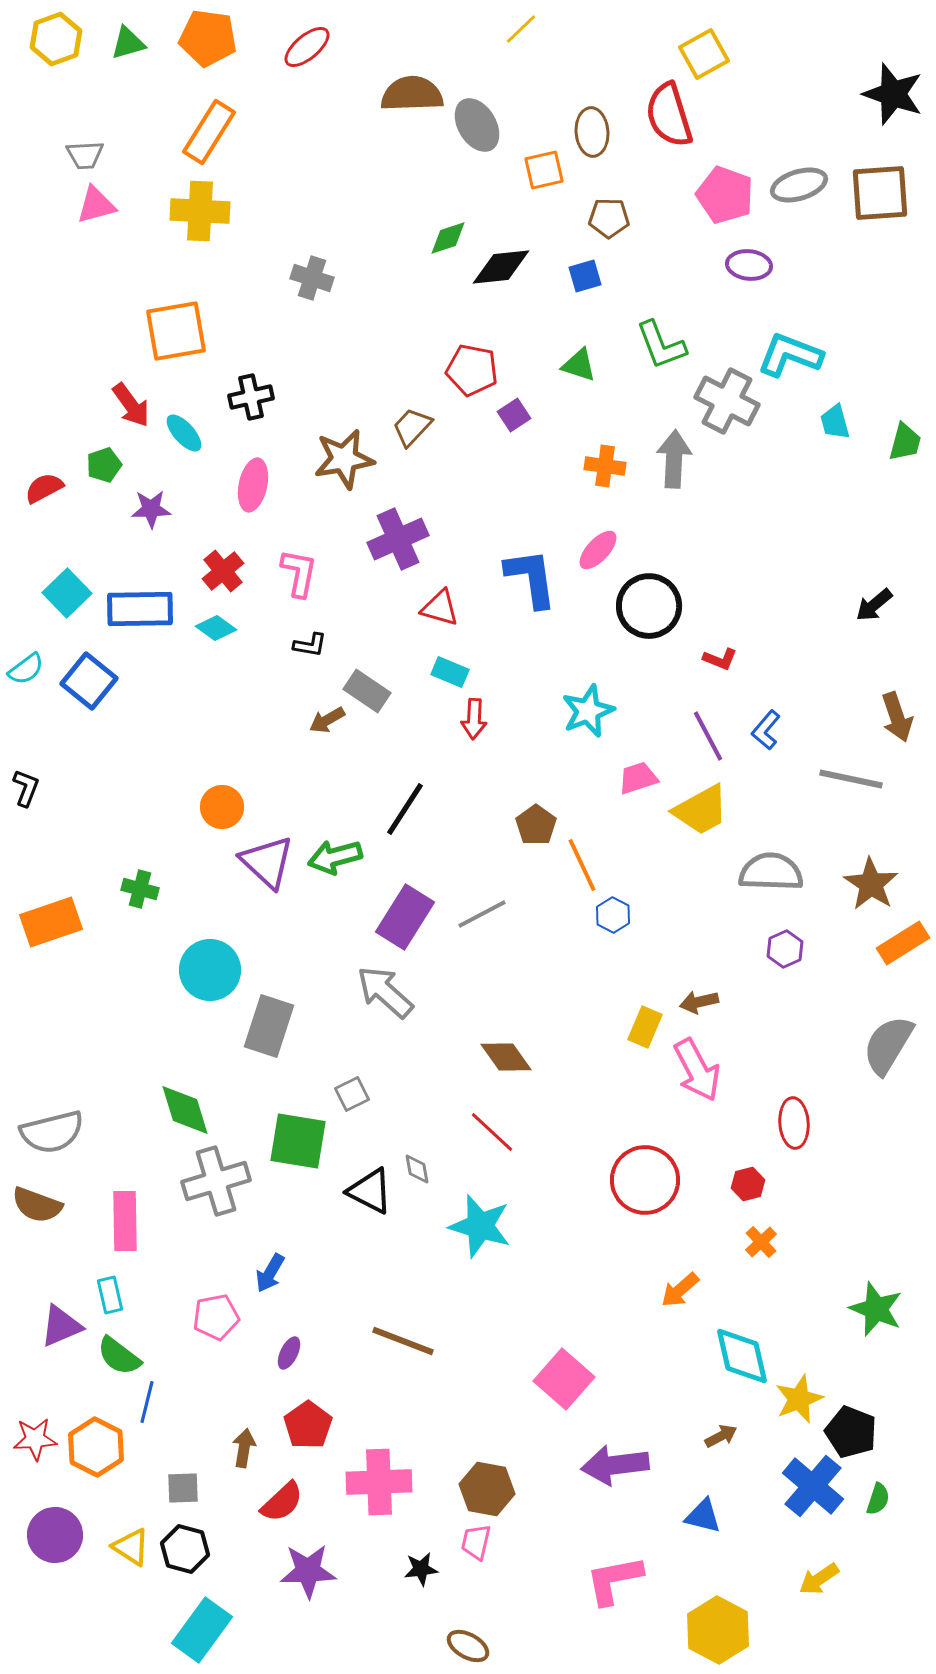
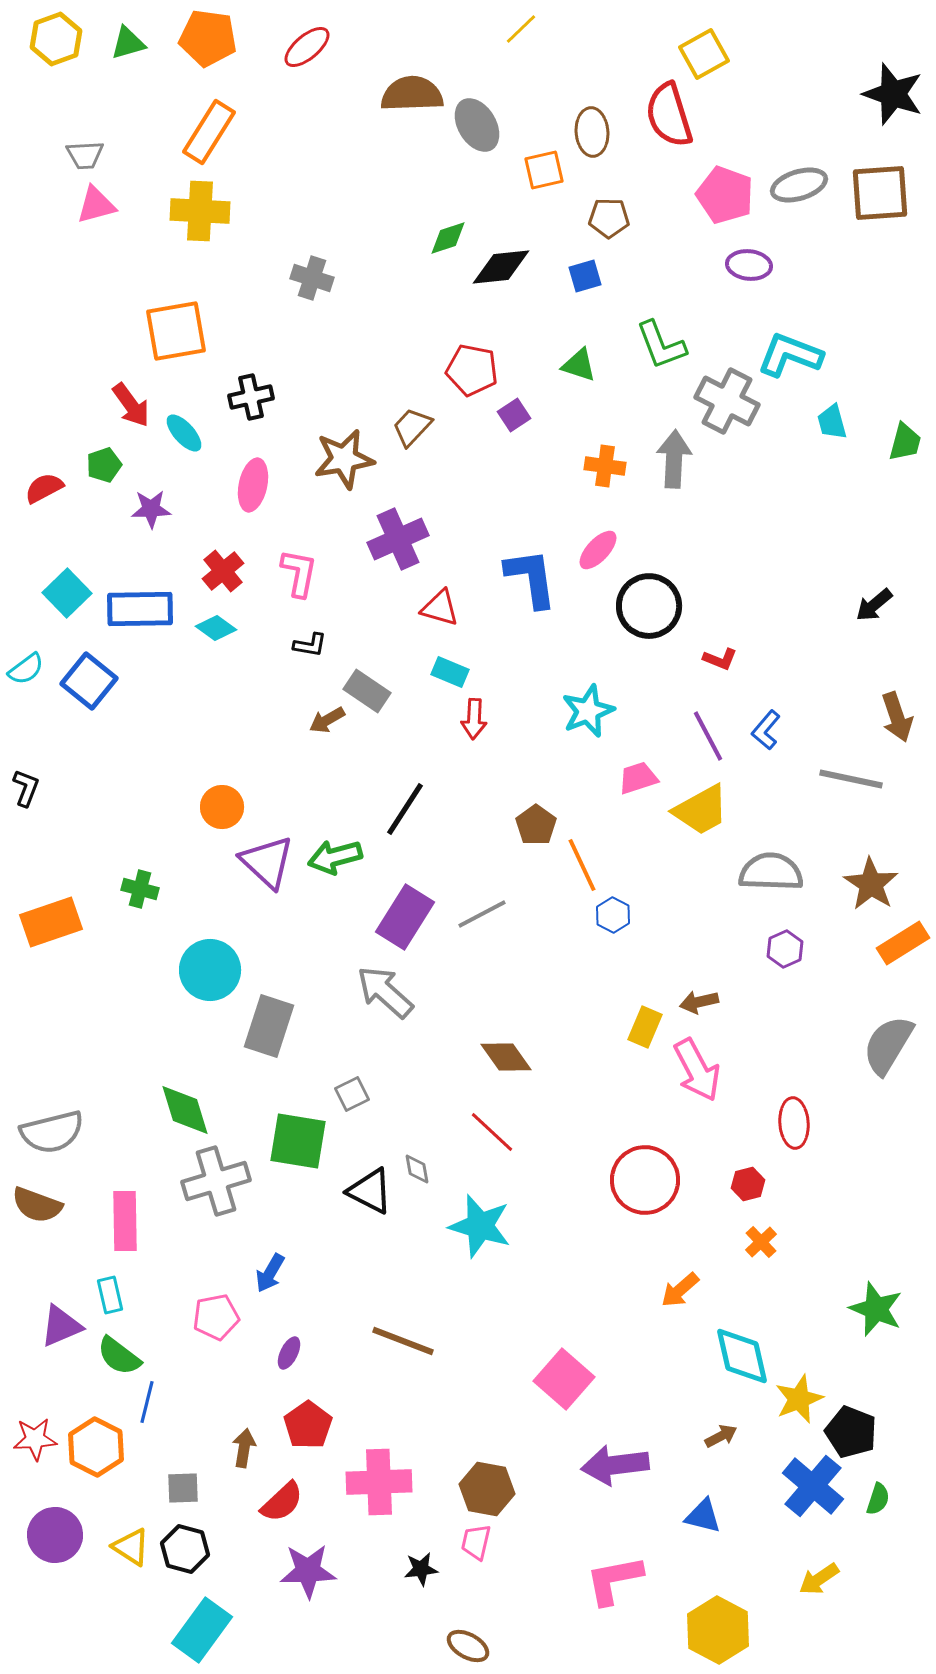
cyan trapezoid at (835, 422): moved 3 px left
